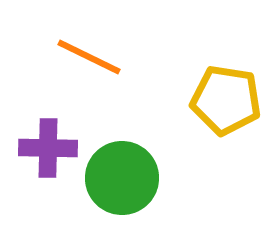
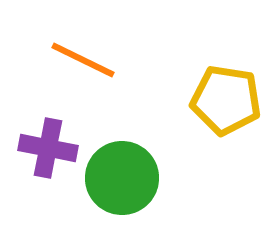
orange line: moved 6 px left, 3 px down
purple cross: rotated 10 degrees clockwise
